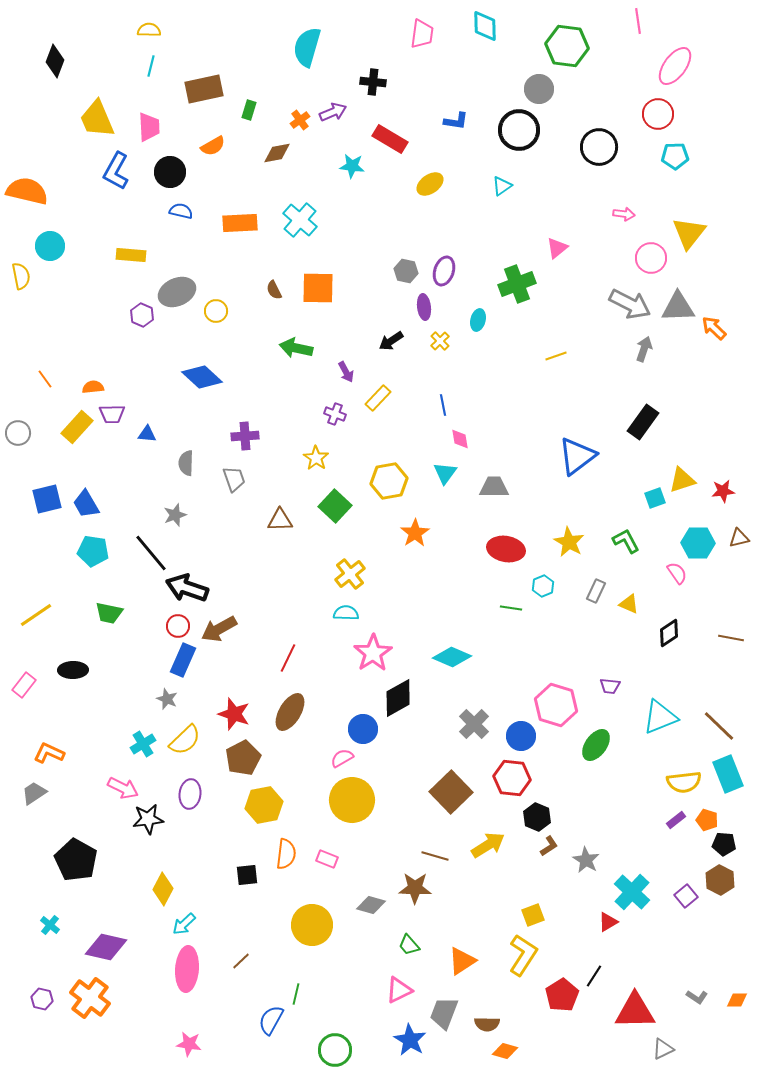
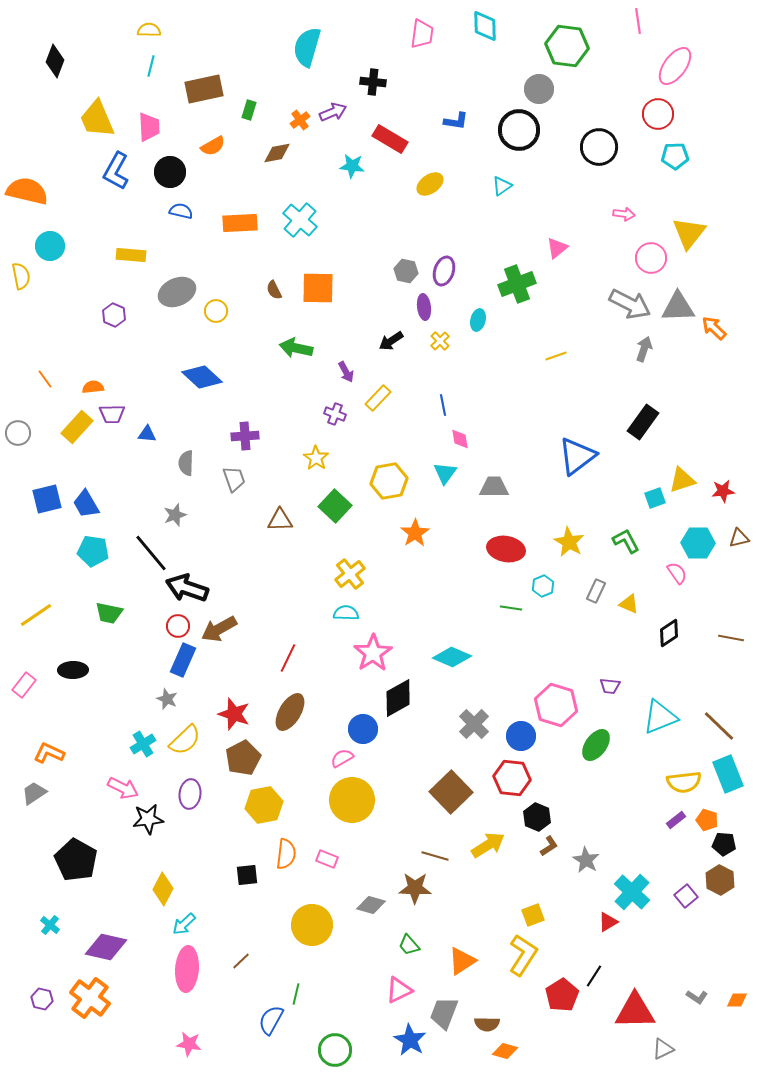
purple hexagon at (142, 315): moved 28 px left
